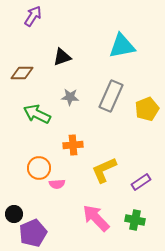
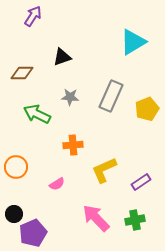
cyan triangle: moved 11 px right, 4 px up; rotated 20 degrees counterclockwise
orange circle: moved 23 px left, 1 px up
pink semicircle: rotated 28 degrees counterclockwise
green cross: rotated 24 degrees counterclockwise
